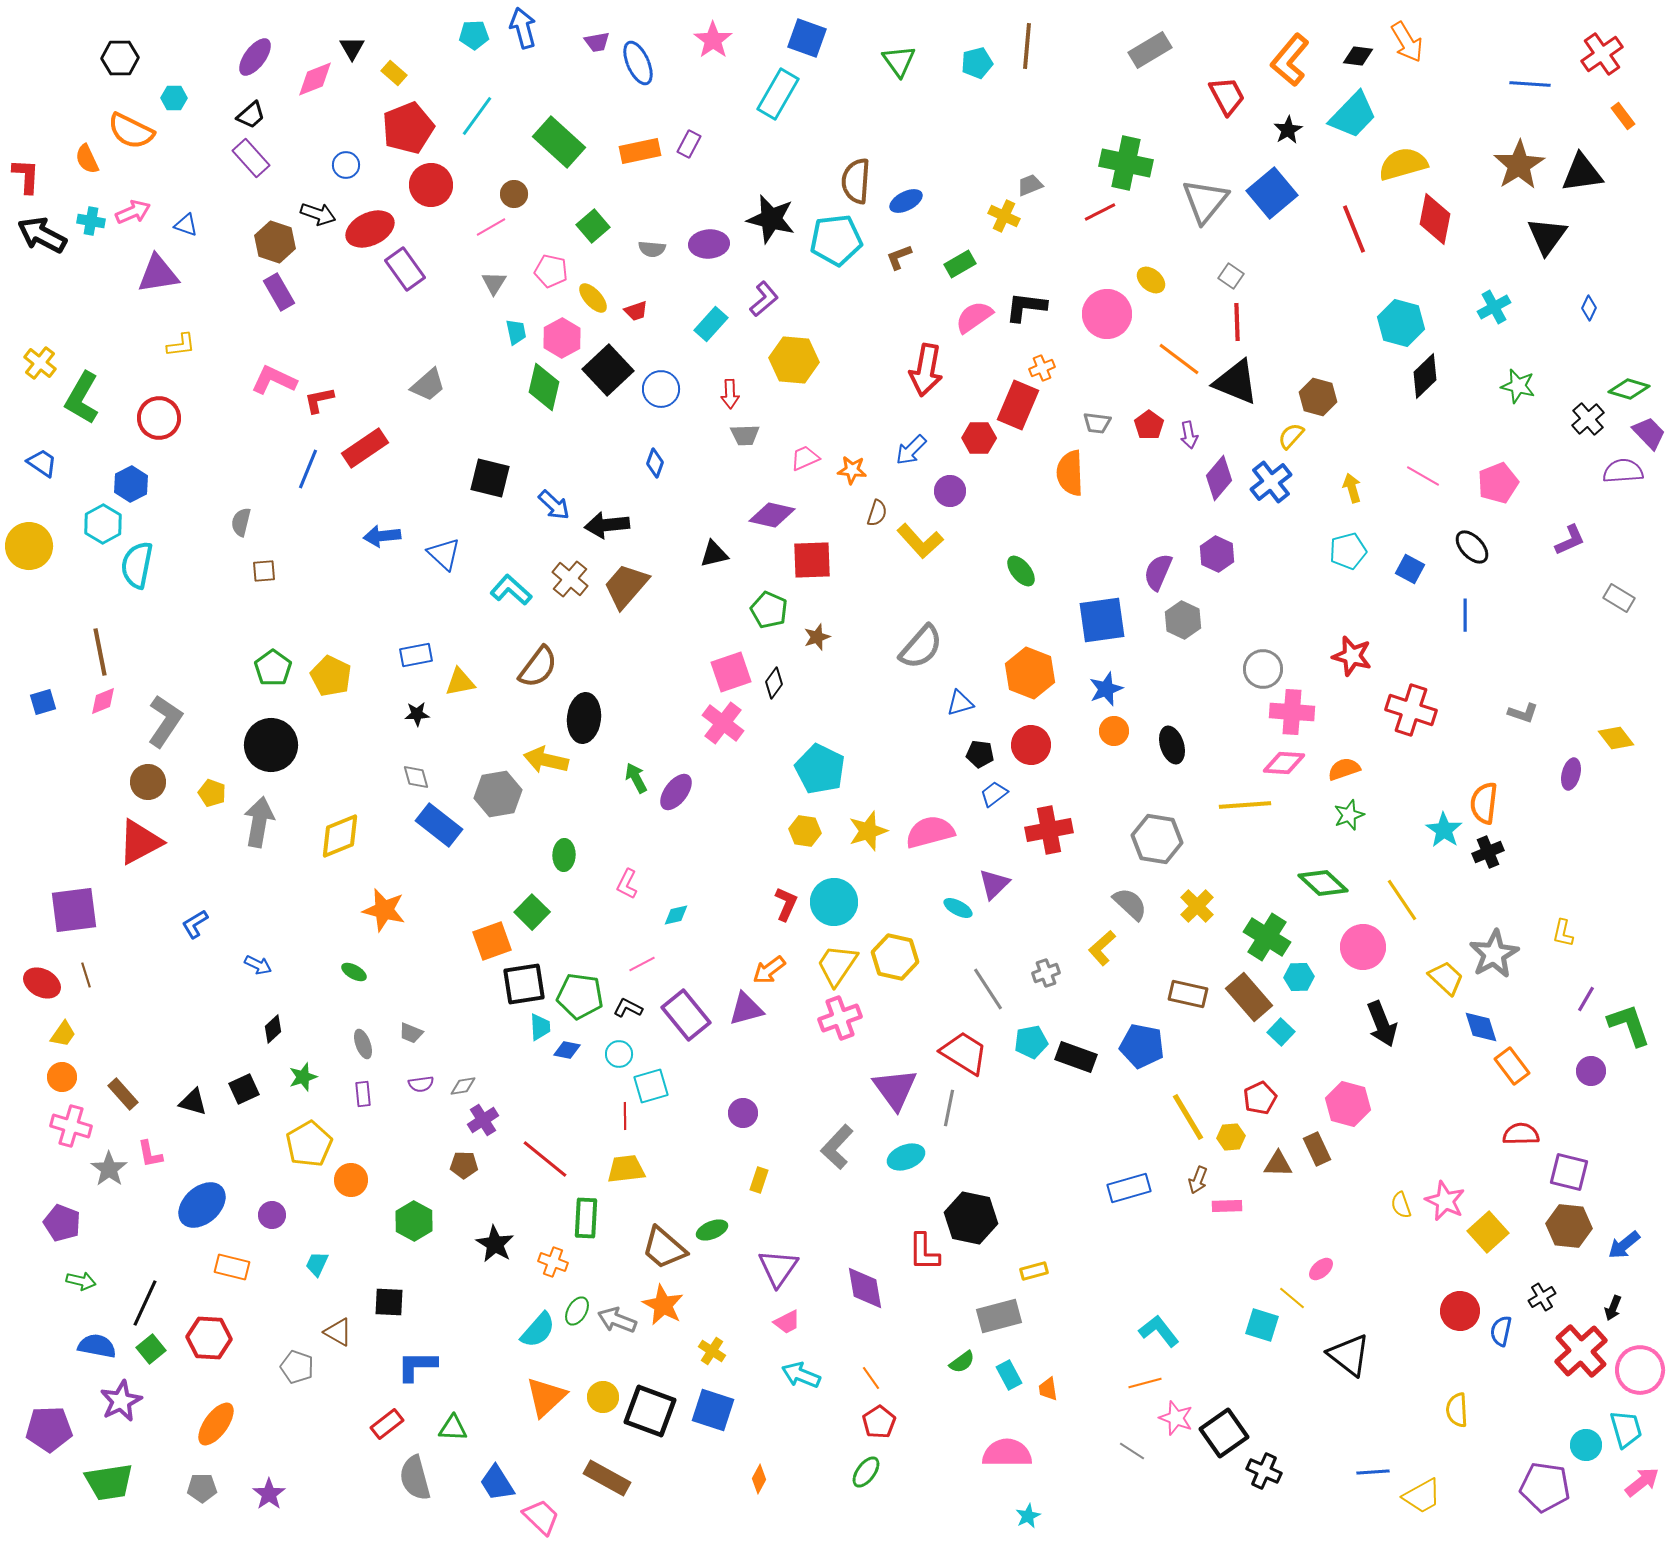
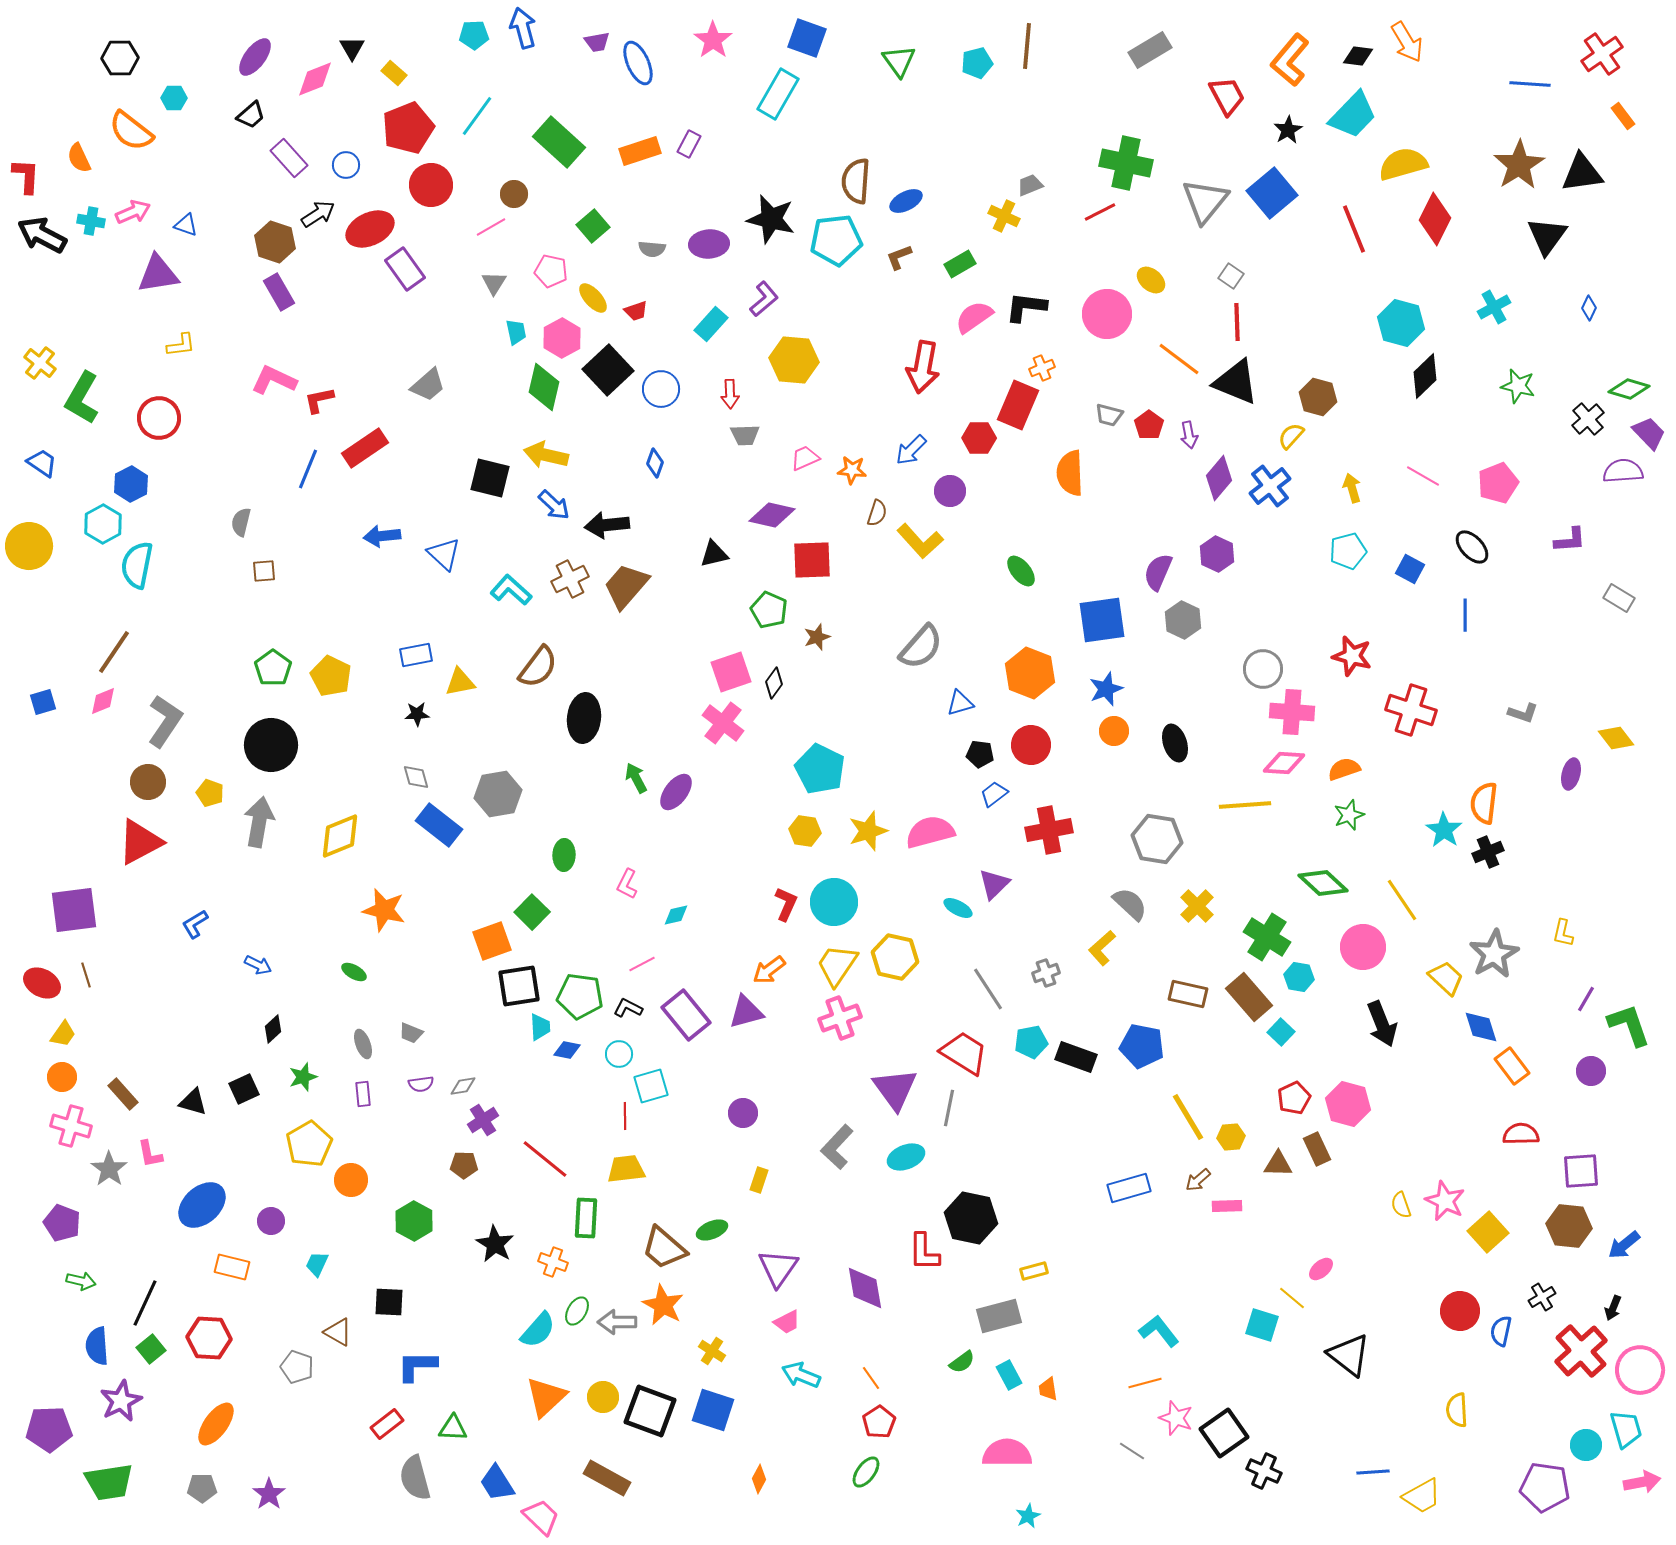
orange semicircle at (131, 131): rotated 12 degrees clockwise
orange rectangle at (640, 151): rotated 6 degrees counterclockwise
purple rectangle at (251, 158): moved 38 px right
orange semicircle at (87, 159): moved 8 px left, 1 px up
black arrow at (318, 214): rotated 52 degrees counterclockwise
red diamond at (1435, 219): rotated 15 degrees clockwise
red arrow at (926, 370): moved 3 px left, 3 px up
gray trapezoid at (1097, 423): moved 12 px right, 8 px up; rotated 8 degrees clockwise
blue cross at (1271, 482): moved 1 px left, 4 px down
purple L-shape at (1570, 540): rotated 20 degrees clockwise
brown cross at (570, 579): rotated 24 degrees clockwise
brown line at (100, 652): moved 14 px right; rotated 45 degrees clockwise
black ellipse at (1172, 745): moved 3 px right, 2 px up
yellow arrow at (546, 760): moved 305 px up
yellow pentagon at (212, 793): moved 2 px left
cyan hexagon at (1299, 977): rotated 12 degrees clockwise
black square at (524, 984): moved 5 px left, 2 px down
purple triangle at (746, 1009): moved 3 px down
red pentagon at (1260, 1098): moved 34 px right
purple square at (1569, 1172): moved 12 px right, 1 px up; rotated 18 degrees counterclockwise
brown arrow at (1198, 1180): rotated 28 degrees clockwise
purple circle at (272, 1215): moved 1 px left, 6 px down
gray arrow at (617, 1320): moved 2 px down; rotated 21 degrees counterclockwise
blue semicircle at (97, 1346): rotated 105 degrees counterclockwise
pink arrow at (1642, 1482): rotated 27 degrees clockwise
